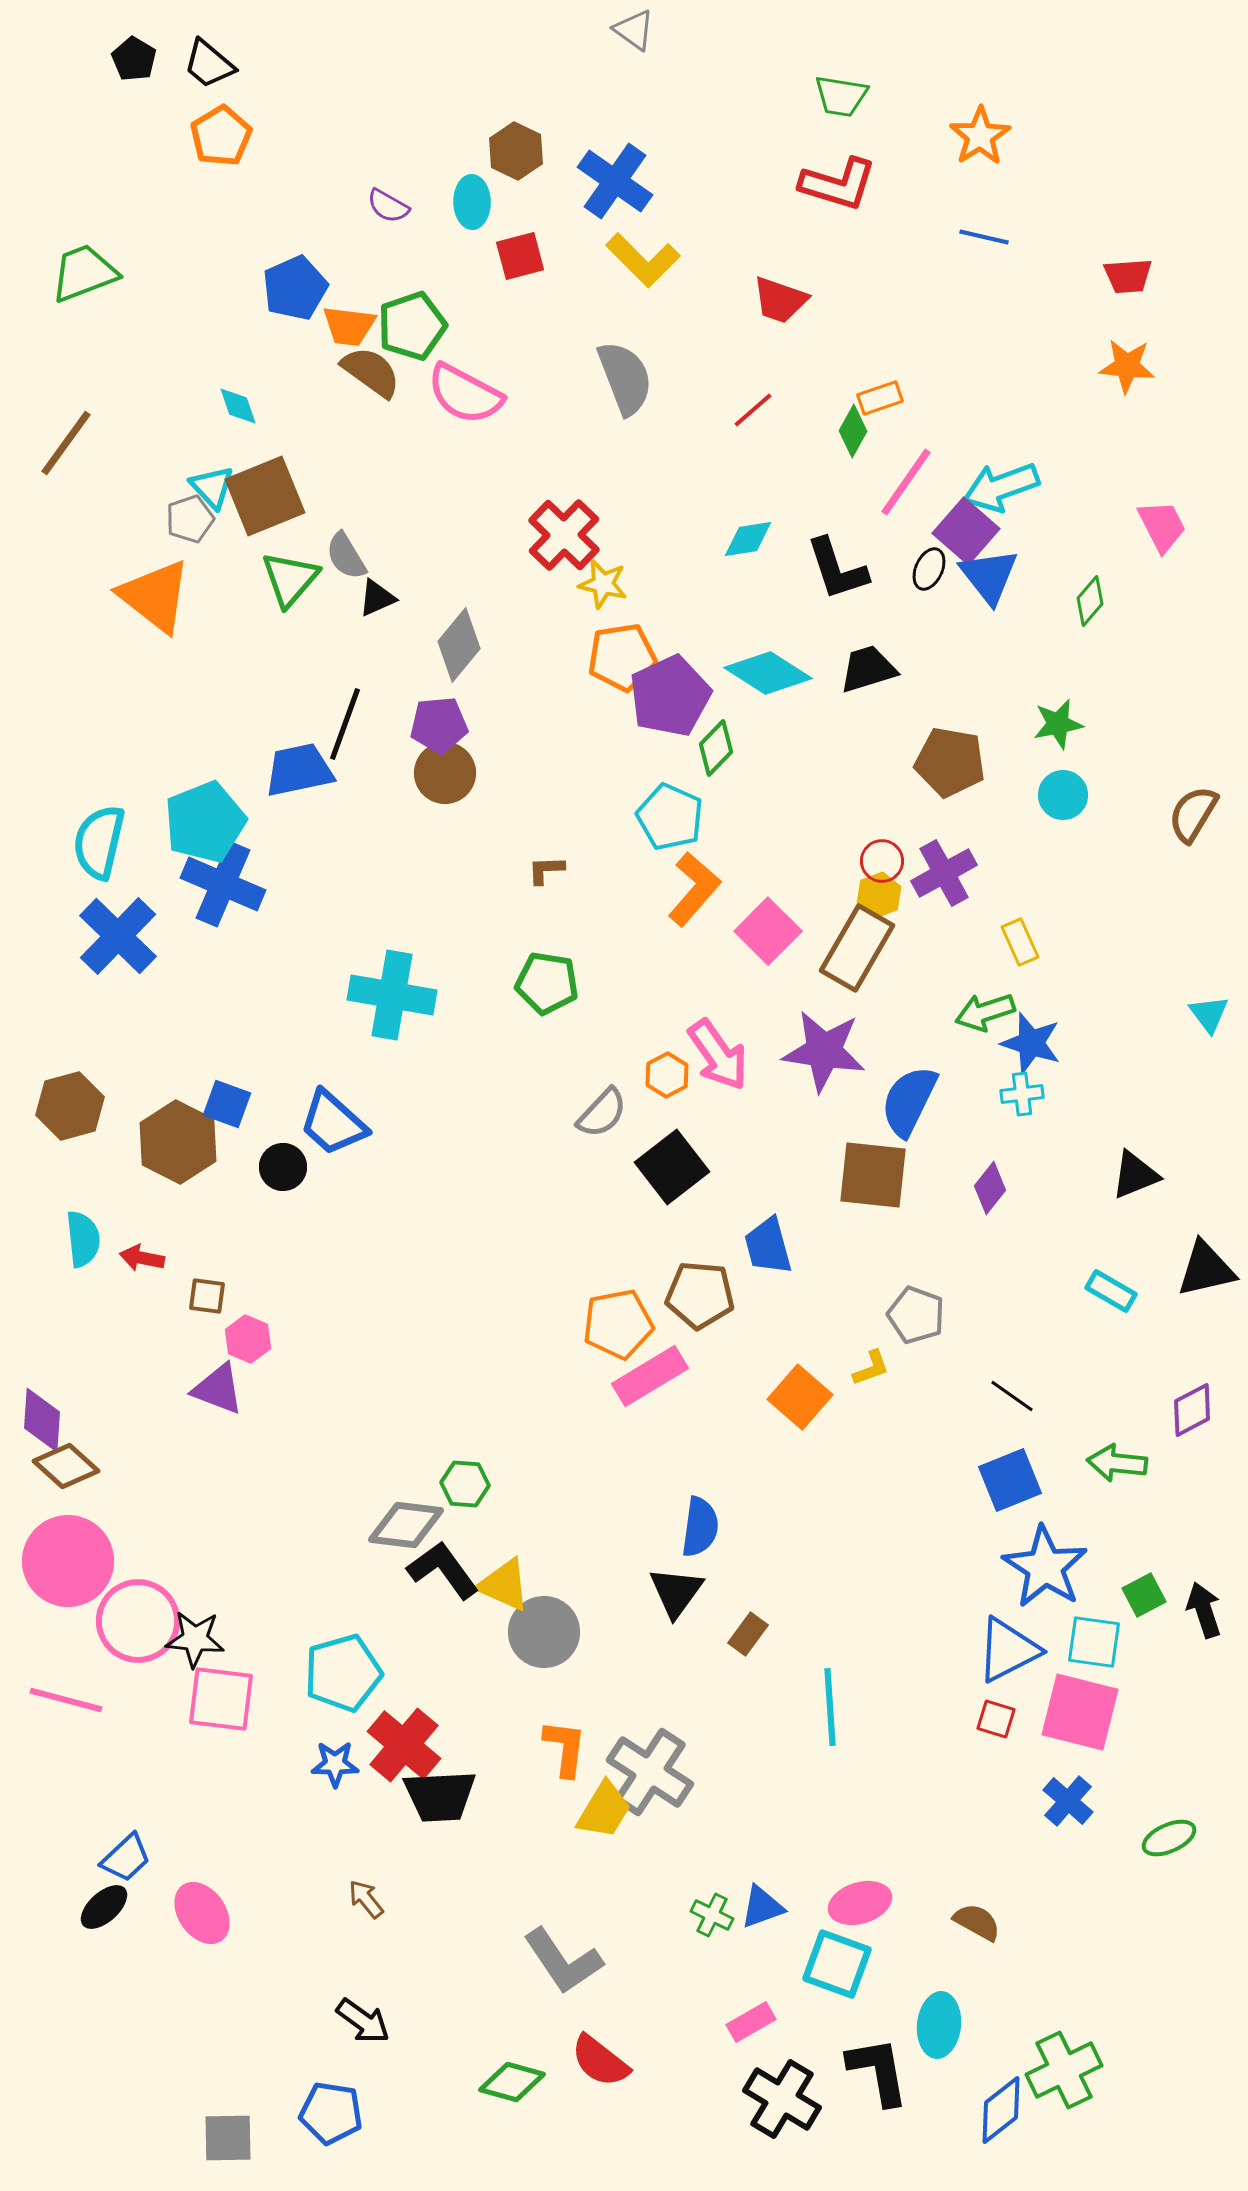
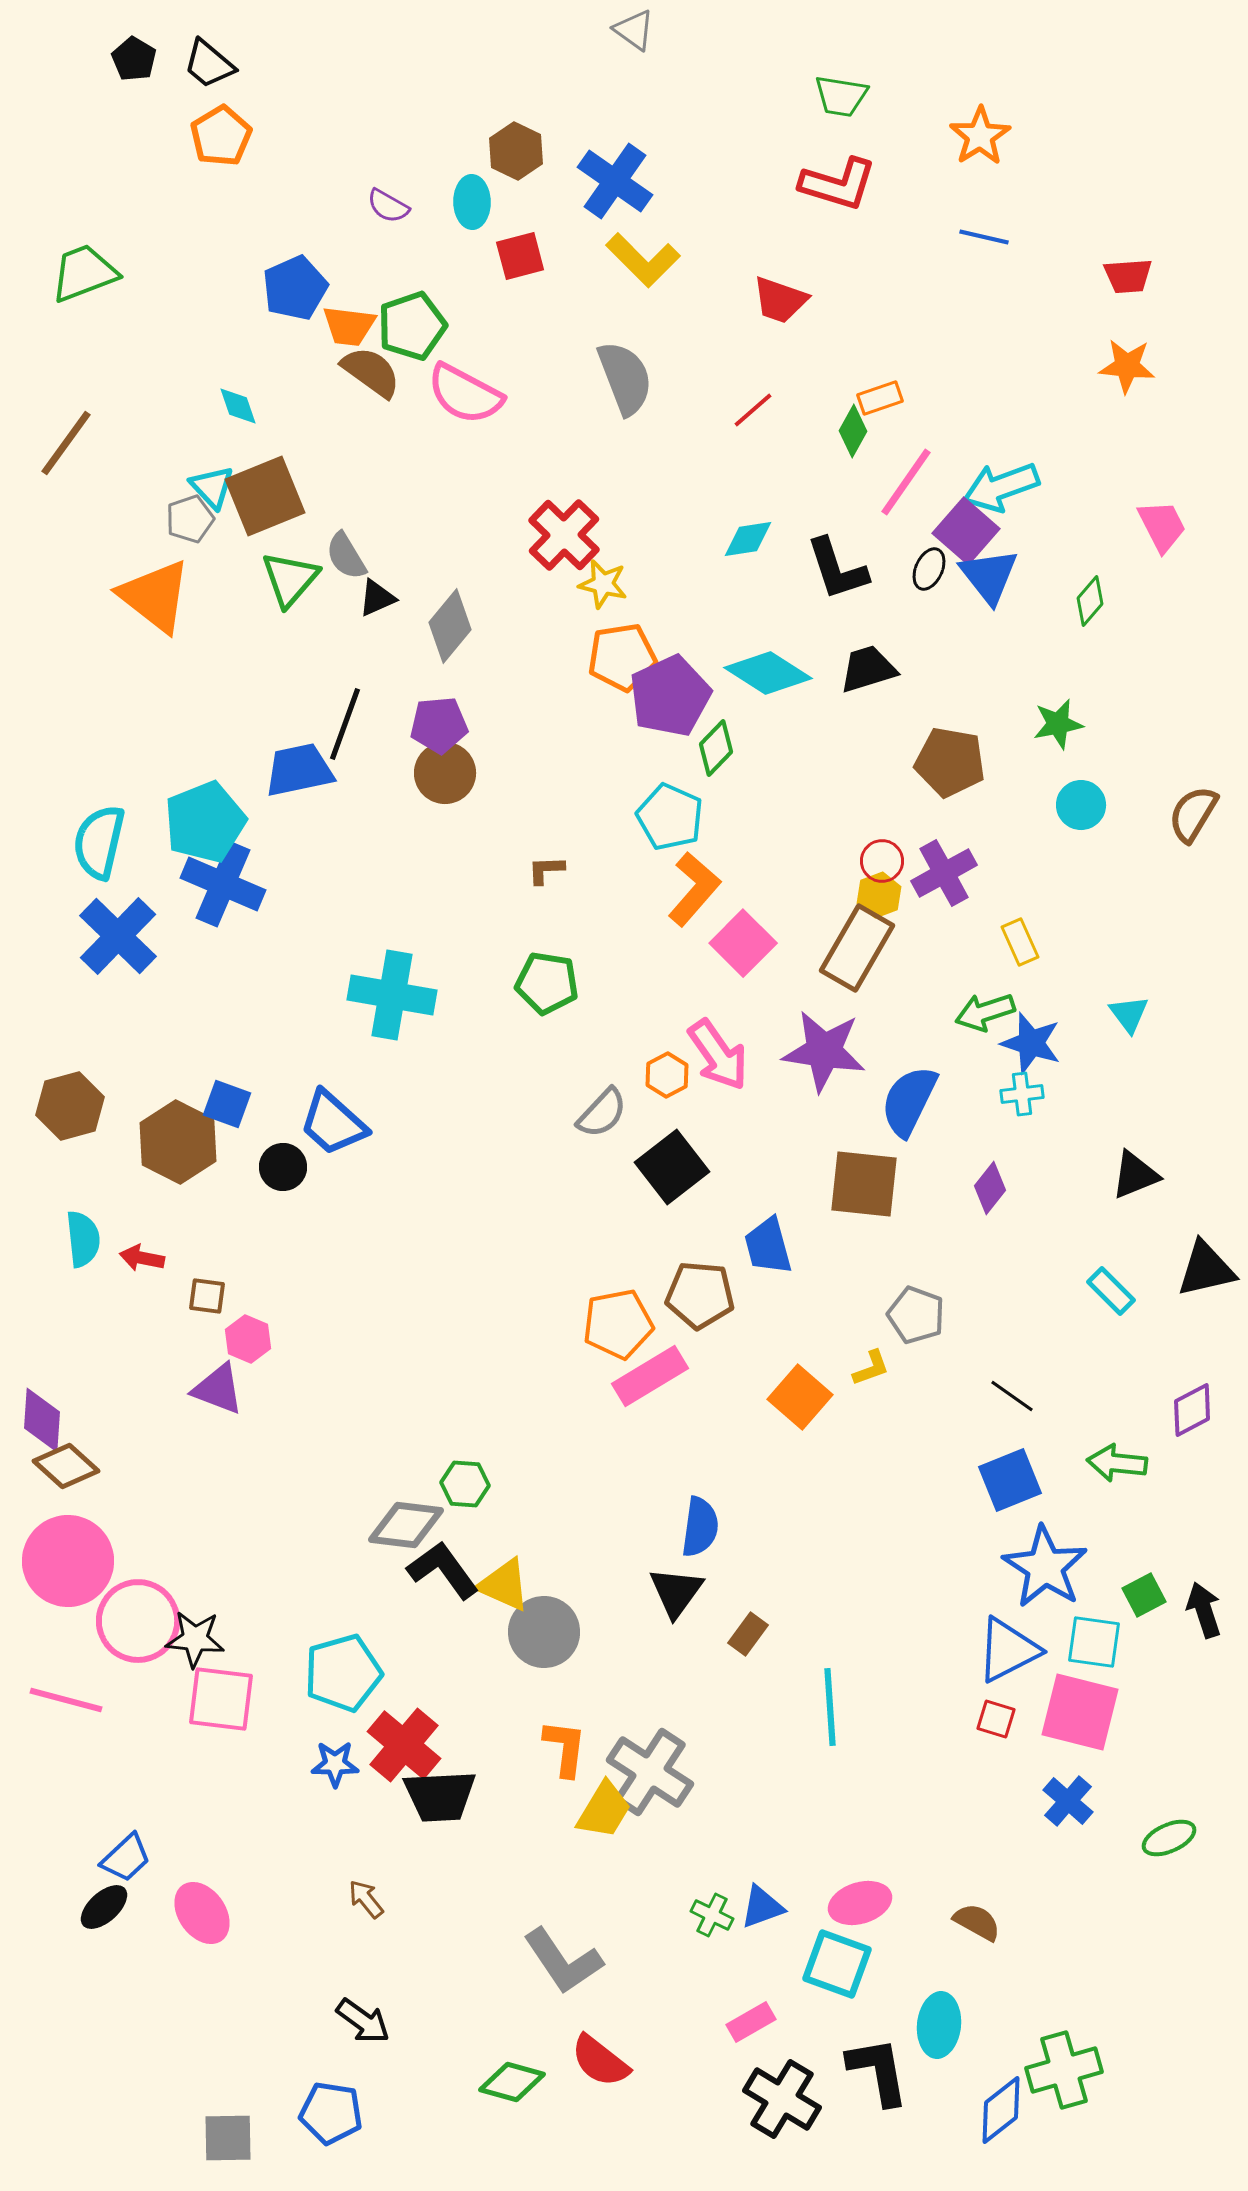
gray diamond at (459, 645): moved 9 px left, 19 px up
cyan circle at (1063, 795): moved 18 px right, 10 px down
pink square at (768, 931): moved 25 px left, 12 px down
cyan triangle at (1209, 1014): moved 80 px left
brown square at (873, 1175): moved 9 px left, 9 px down
cyan rectangle at (1111, 1291): rotated 15 degrees clockwise
green cross at (1064, 2070): rotated 10 degrees clockwise
